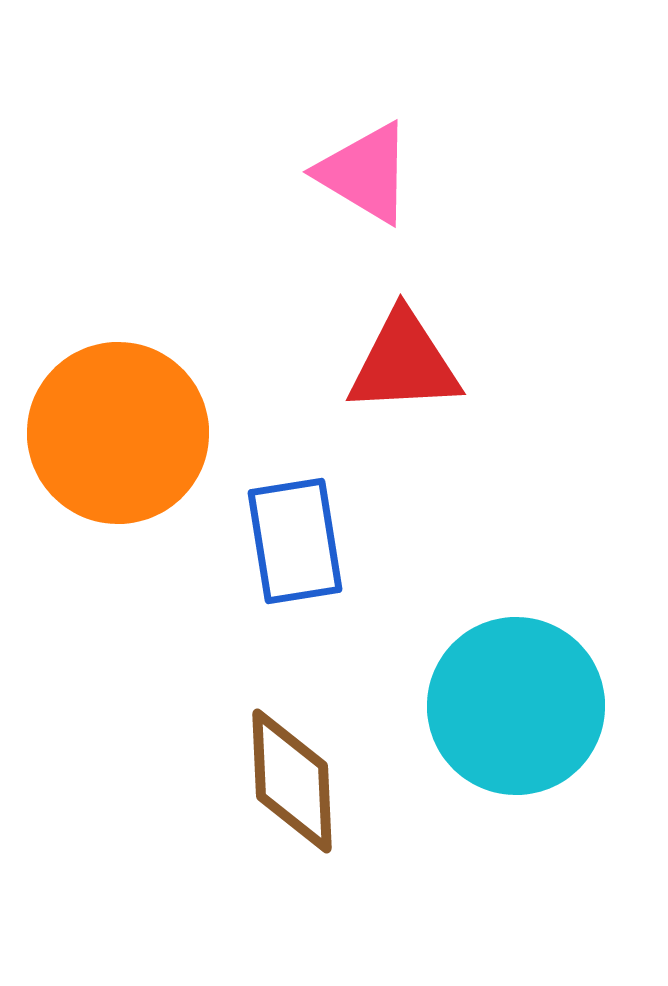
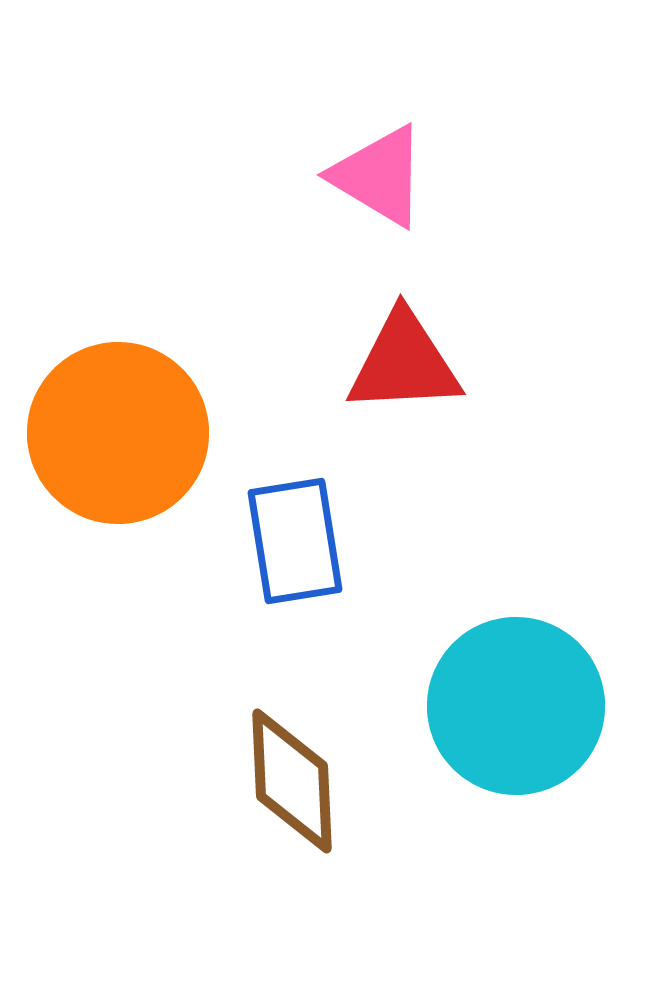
pink triangle: moved 14 px right, 3 px down
